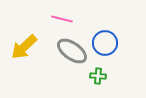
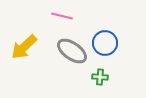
pink line: moved 3 px up
green cross: moved 2 px right, 1 px down
